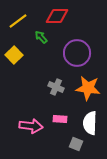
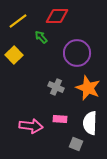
orange star: rotated 15 degrees clockwise
